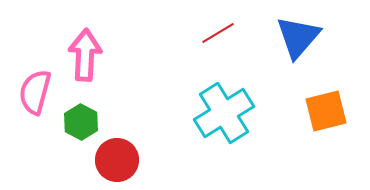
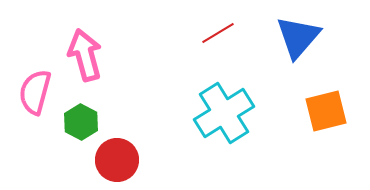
pink arrow: rotated 18 degrees counterclockwise
